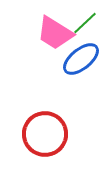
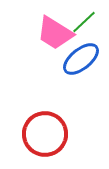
green line: moved 1 px left, 1 px up
